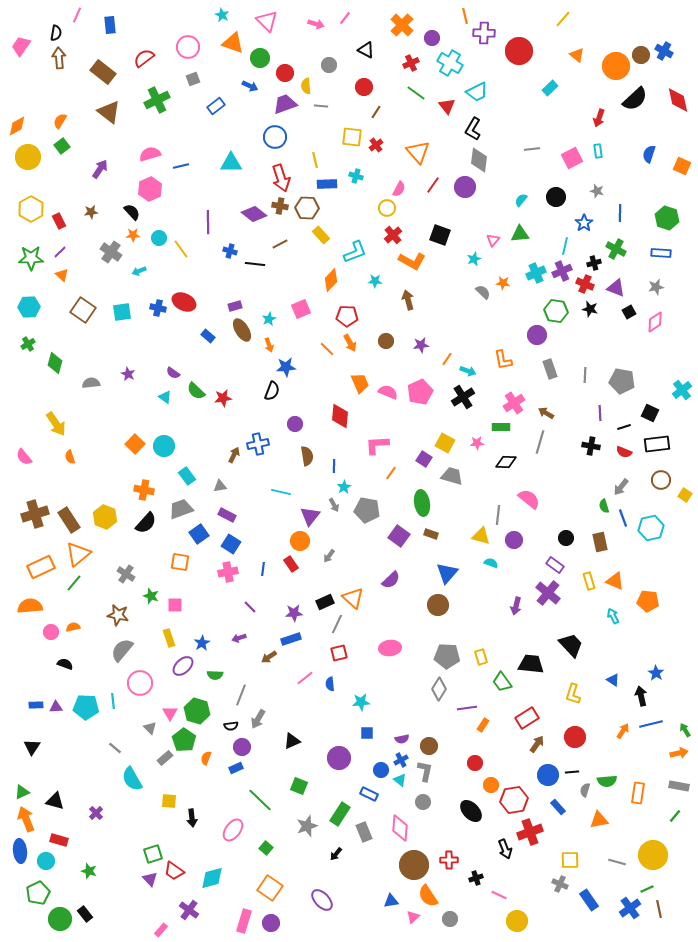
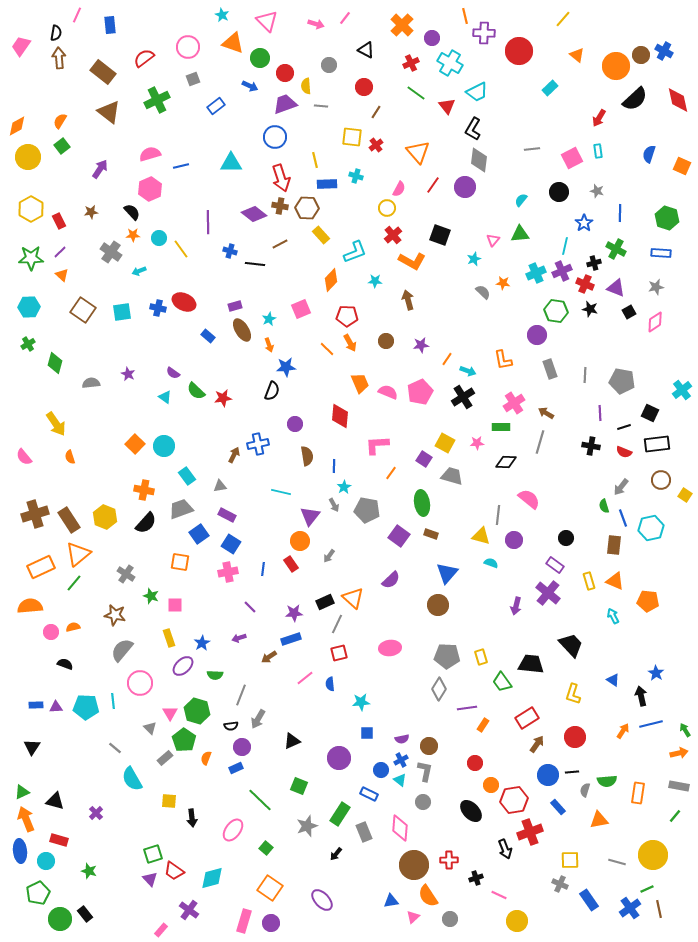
red arrow at (599, 118): rotated 12 degrees clockwise
black circle at (556, 197): moved 3 px right, 5 px up
brown rectangle at (600, 542): moved 14 px right, 3 px down; rotated 18 degrees clockwise
brown star at (118, 615): moved 3 px left
